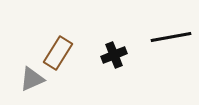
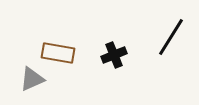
black line: rotated 48 degrees counterclockwise
brown rectangle: rotated 68 degrees clockwise
